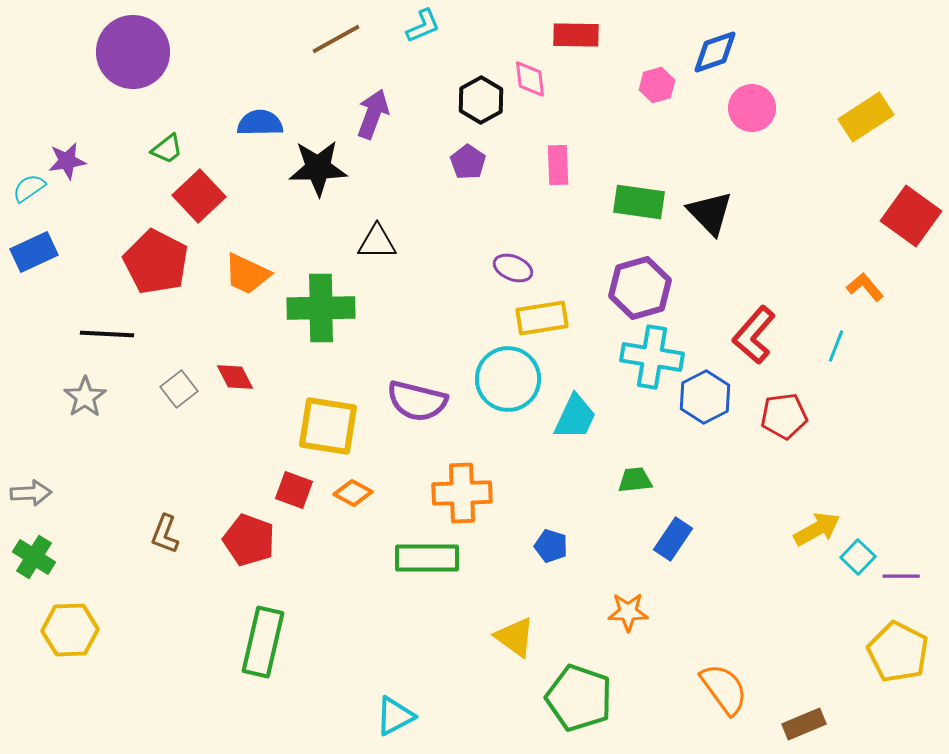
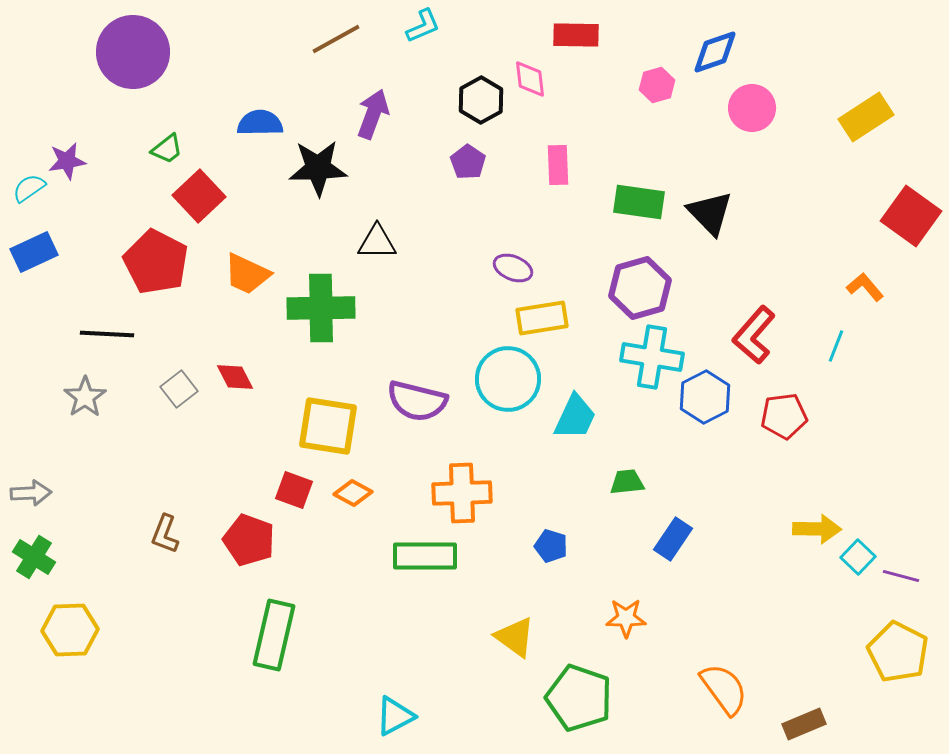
green trapezoid at (635, 480): moved 8 px left, 2 px down
yellow arrow at (817, 529): rotated 30 degrees clockwise
green rectangle at (427, 558): moved 2 px left, 2 px up
purple line at (901, 576): rotated 15 degrees clockwise
orange star at (628, 612): moved 2 px left, 6 px down
green rectangle at (263, 642): moved 11 px right, 7 px up
